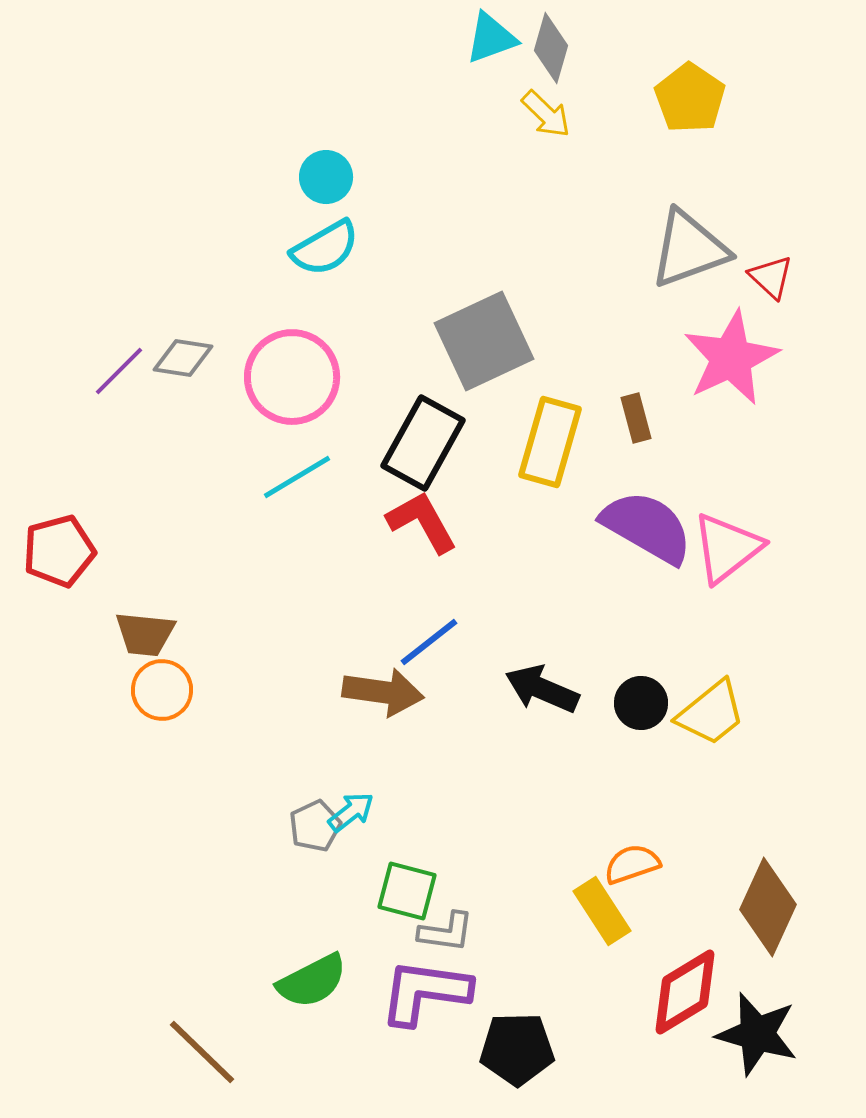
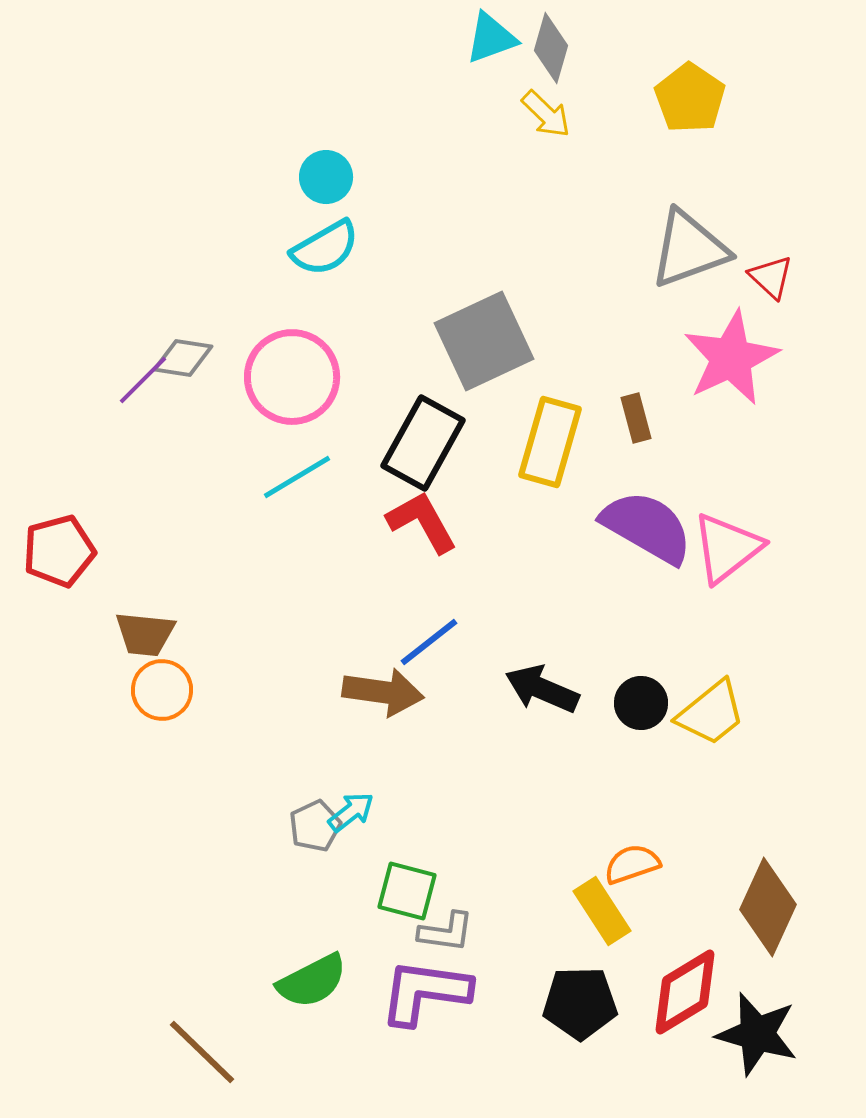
purple line at (119, 371): moved 24 px right, 9 px down
black pentagon at (517, 1049): moved 63 px right, 46 px up
